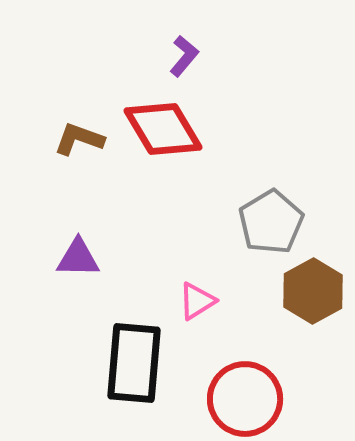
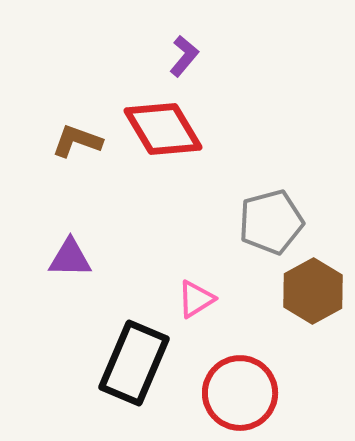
brown L-shape: moved 2 px left, 2 px down
gray pentagon: rotated 16 degrees clockwise
purple triangle: moved 8 px left
pink triangle: moved 1 px left, 2 px up
black rectangle: rotated 18 degrees clockwise
red circle: moved 5 px left, 6 px up
